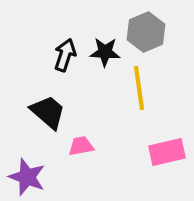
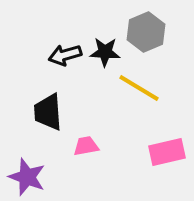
black arrow: rotated 124 degrees counterclockwise
yellow line: rotated 51 degrees counterclockwise
black trapezoid: rotated 135 degrees counterclockwise
pink trapezoid: moved 5 px right
